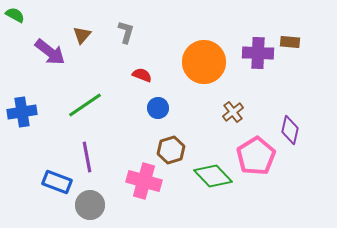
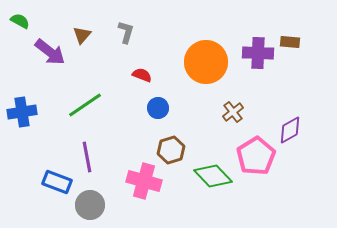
green semicircle: moved 5 px right, 6 px down
orange circle: moved 2 px right
purple diamond: rotated 48 degrees clockwise
